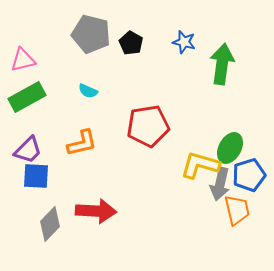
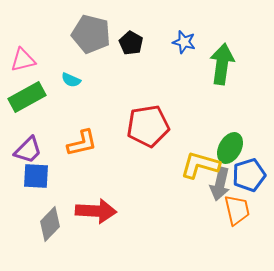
cyan semicircle: moved 17 px left, 11 px up
